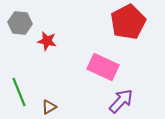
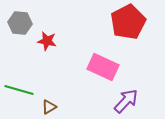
green line: moved 2 px up; rotated 52 degrees counterclockwise
purple arrow: moved 5 px right
